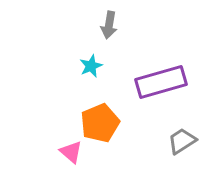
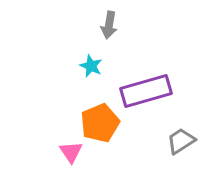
cyan star: rotated 25 degrees counterclockwise
purple rectangle: moved 15 px left, 9 px down
gray trapezoid: moved 1 px left
pink triangle: rotated 15 degrees clockwise
